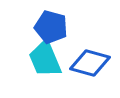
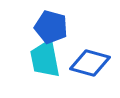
cyan trapezoid: rotated 12 degrees clockwise
